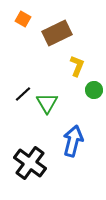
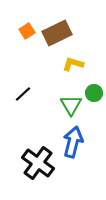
orange square: moved 4 px right, 12 px down; rotated 28 degrees clockwise
yellow L-shape: moved 4 px left, 2 px up; rotated 95 degrees counterclockwise
green circle: moved 3 px down
green triangle: moved 24 px right, 2 px down
blue arrow: moved 1 px down
black cross: moved 8 px right
